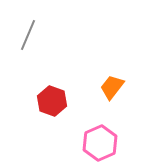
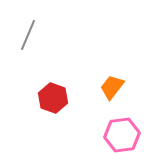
red hexagon: moved 1 px right, 3 px up
pink hexagon: moved 22 px right, 8 px up; rotated 16 degrees clockwise
